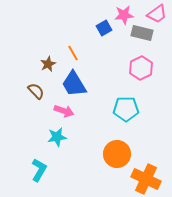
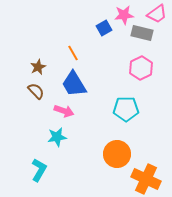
brown star: moved 10 px left, 3 px down
